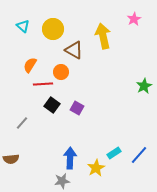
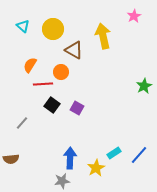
pink star: moved 3 px up
